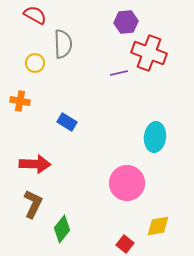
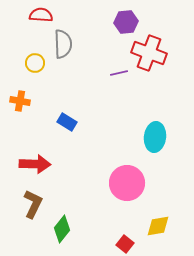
red semicircle: moved 6 px right; rotated 25 degrees counterclockwise
